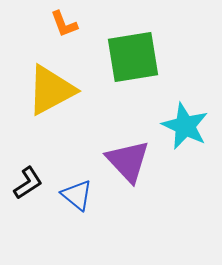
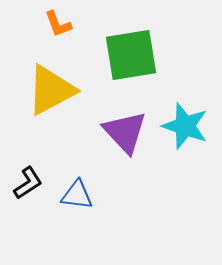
orange L-shape: moved 6 px left
green square: moved 2 px left, 2 px up
cyan star: rotated 6 degrees counterclockwise
purple triangle: moved 3 px left, 29 px up
blue triangle: rotated 32 degrees counterclockwise
